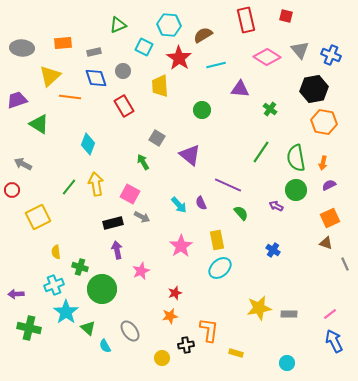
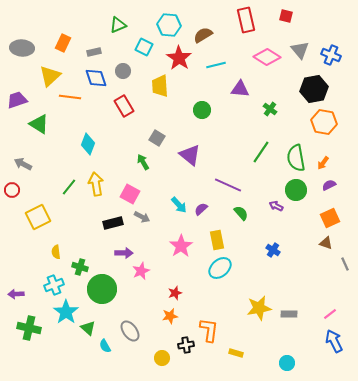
orange rectangle at (63, 43): rotated 60 degrees counterclockwise
orange arrow at (323, 163): rotated 24 degrees clockwise
purple semicircle at (201, 203): moved 6 px down; rotated 72 degrees clockwise
purple arrow at (117, 250): moved 7 px right, 3 px down; rotated 102 degrees clockwise
